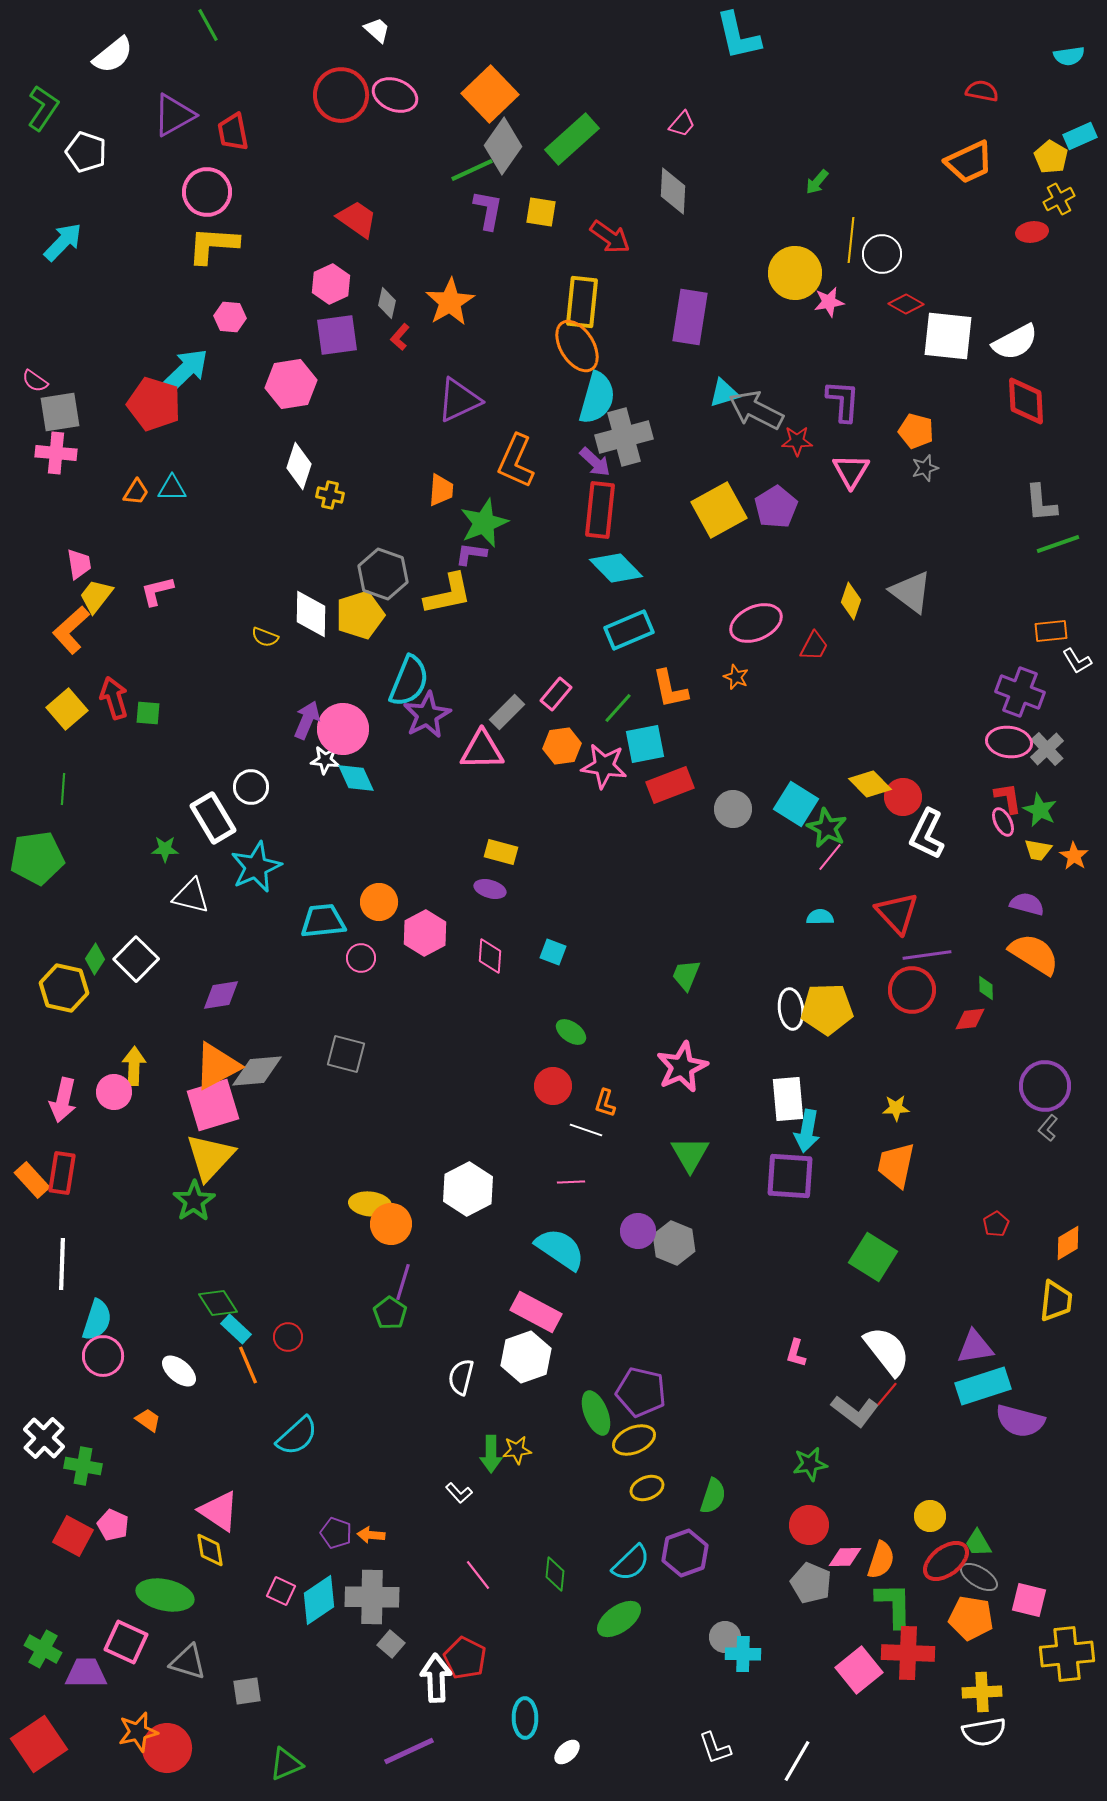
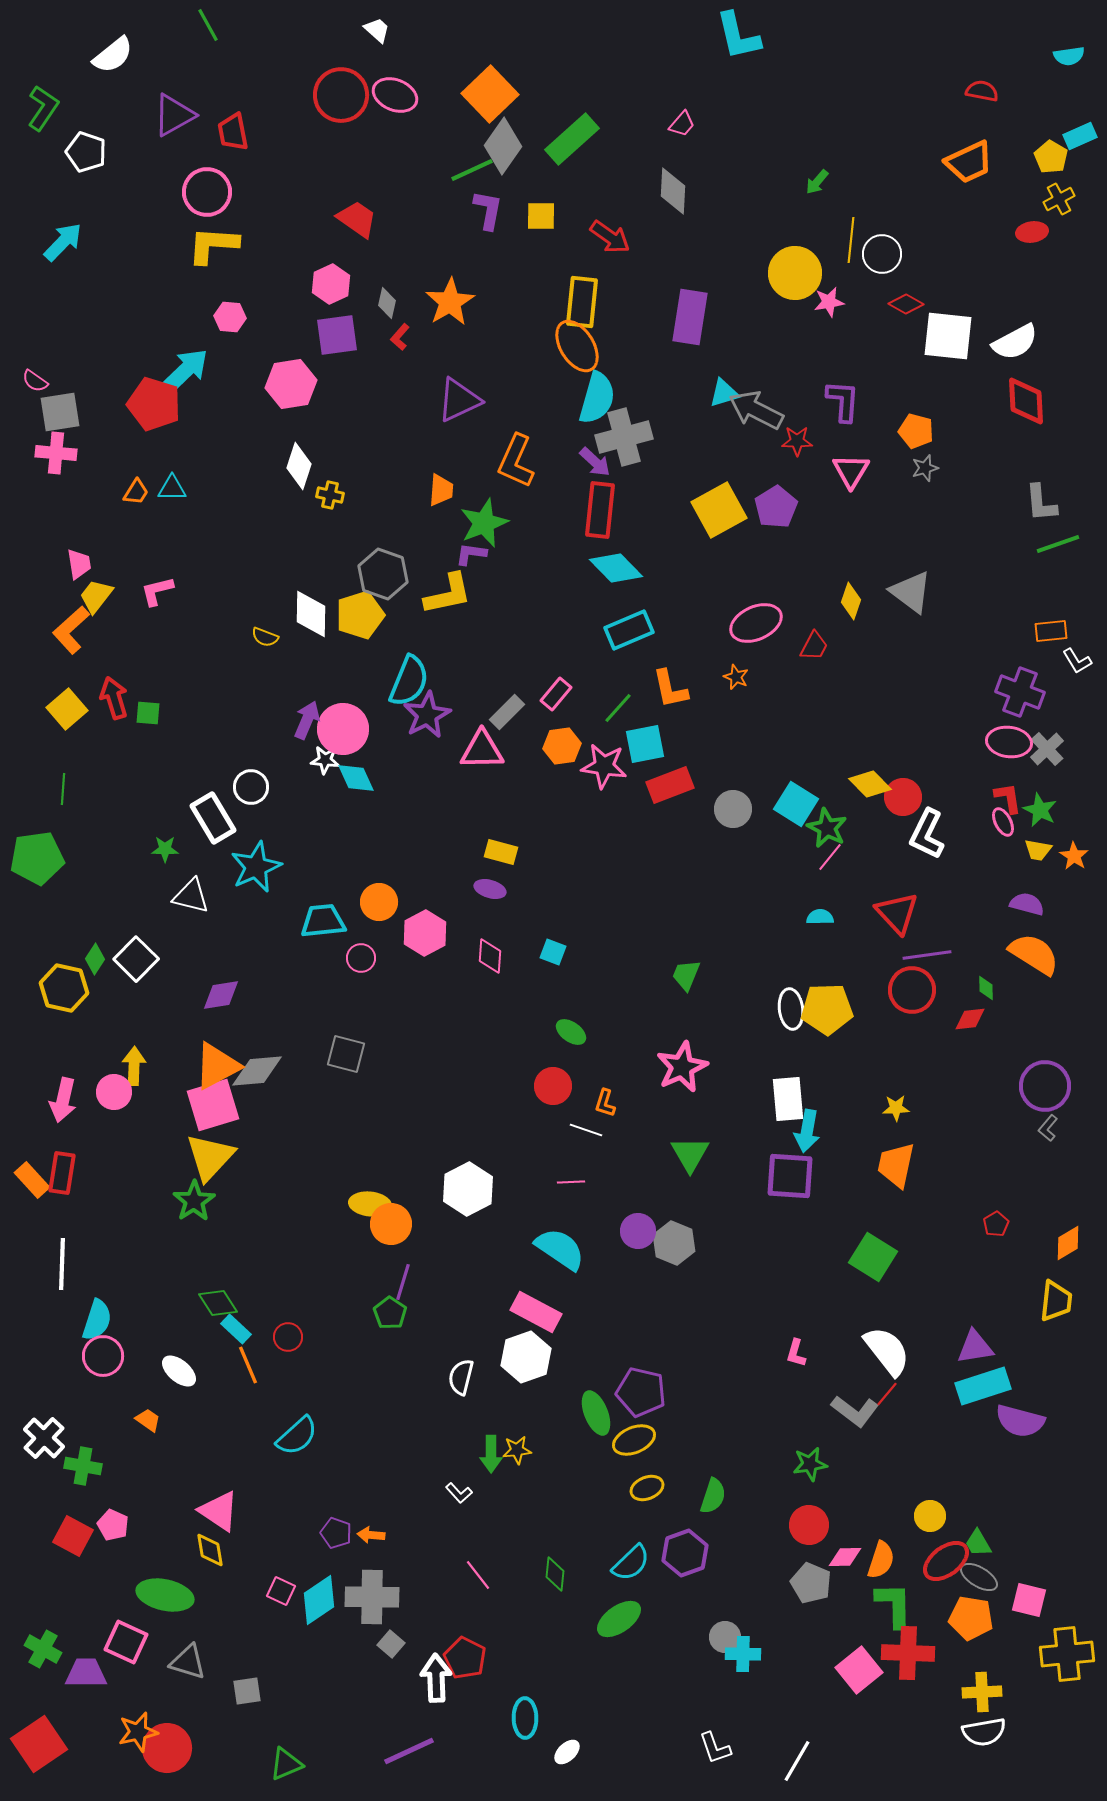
yellow square at (541, 212): moved 4 px down; rotated 8 degrees counterclockwise
